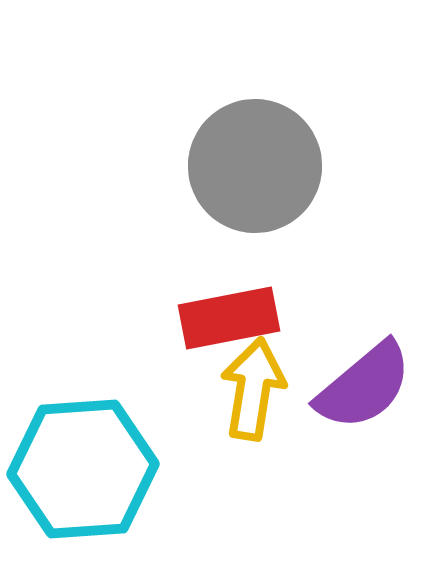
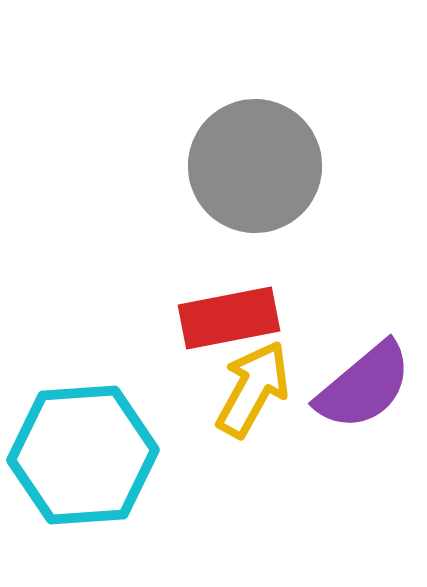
yellow arrow: rotated 20 degrees clockwise
cyan hexagon: moved 14 px up
